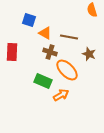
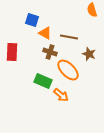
blue square: moved 3 px right
orange ellipse: moved 1 px right
orange arrow: rotated 70 degrees clockwise
